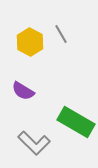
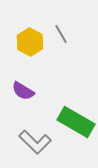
gray L-shape: moved 1 px right, 1 px up
